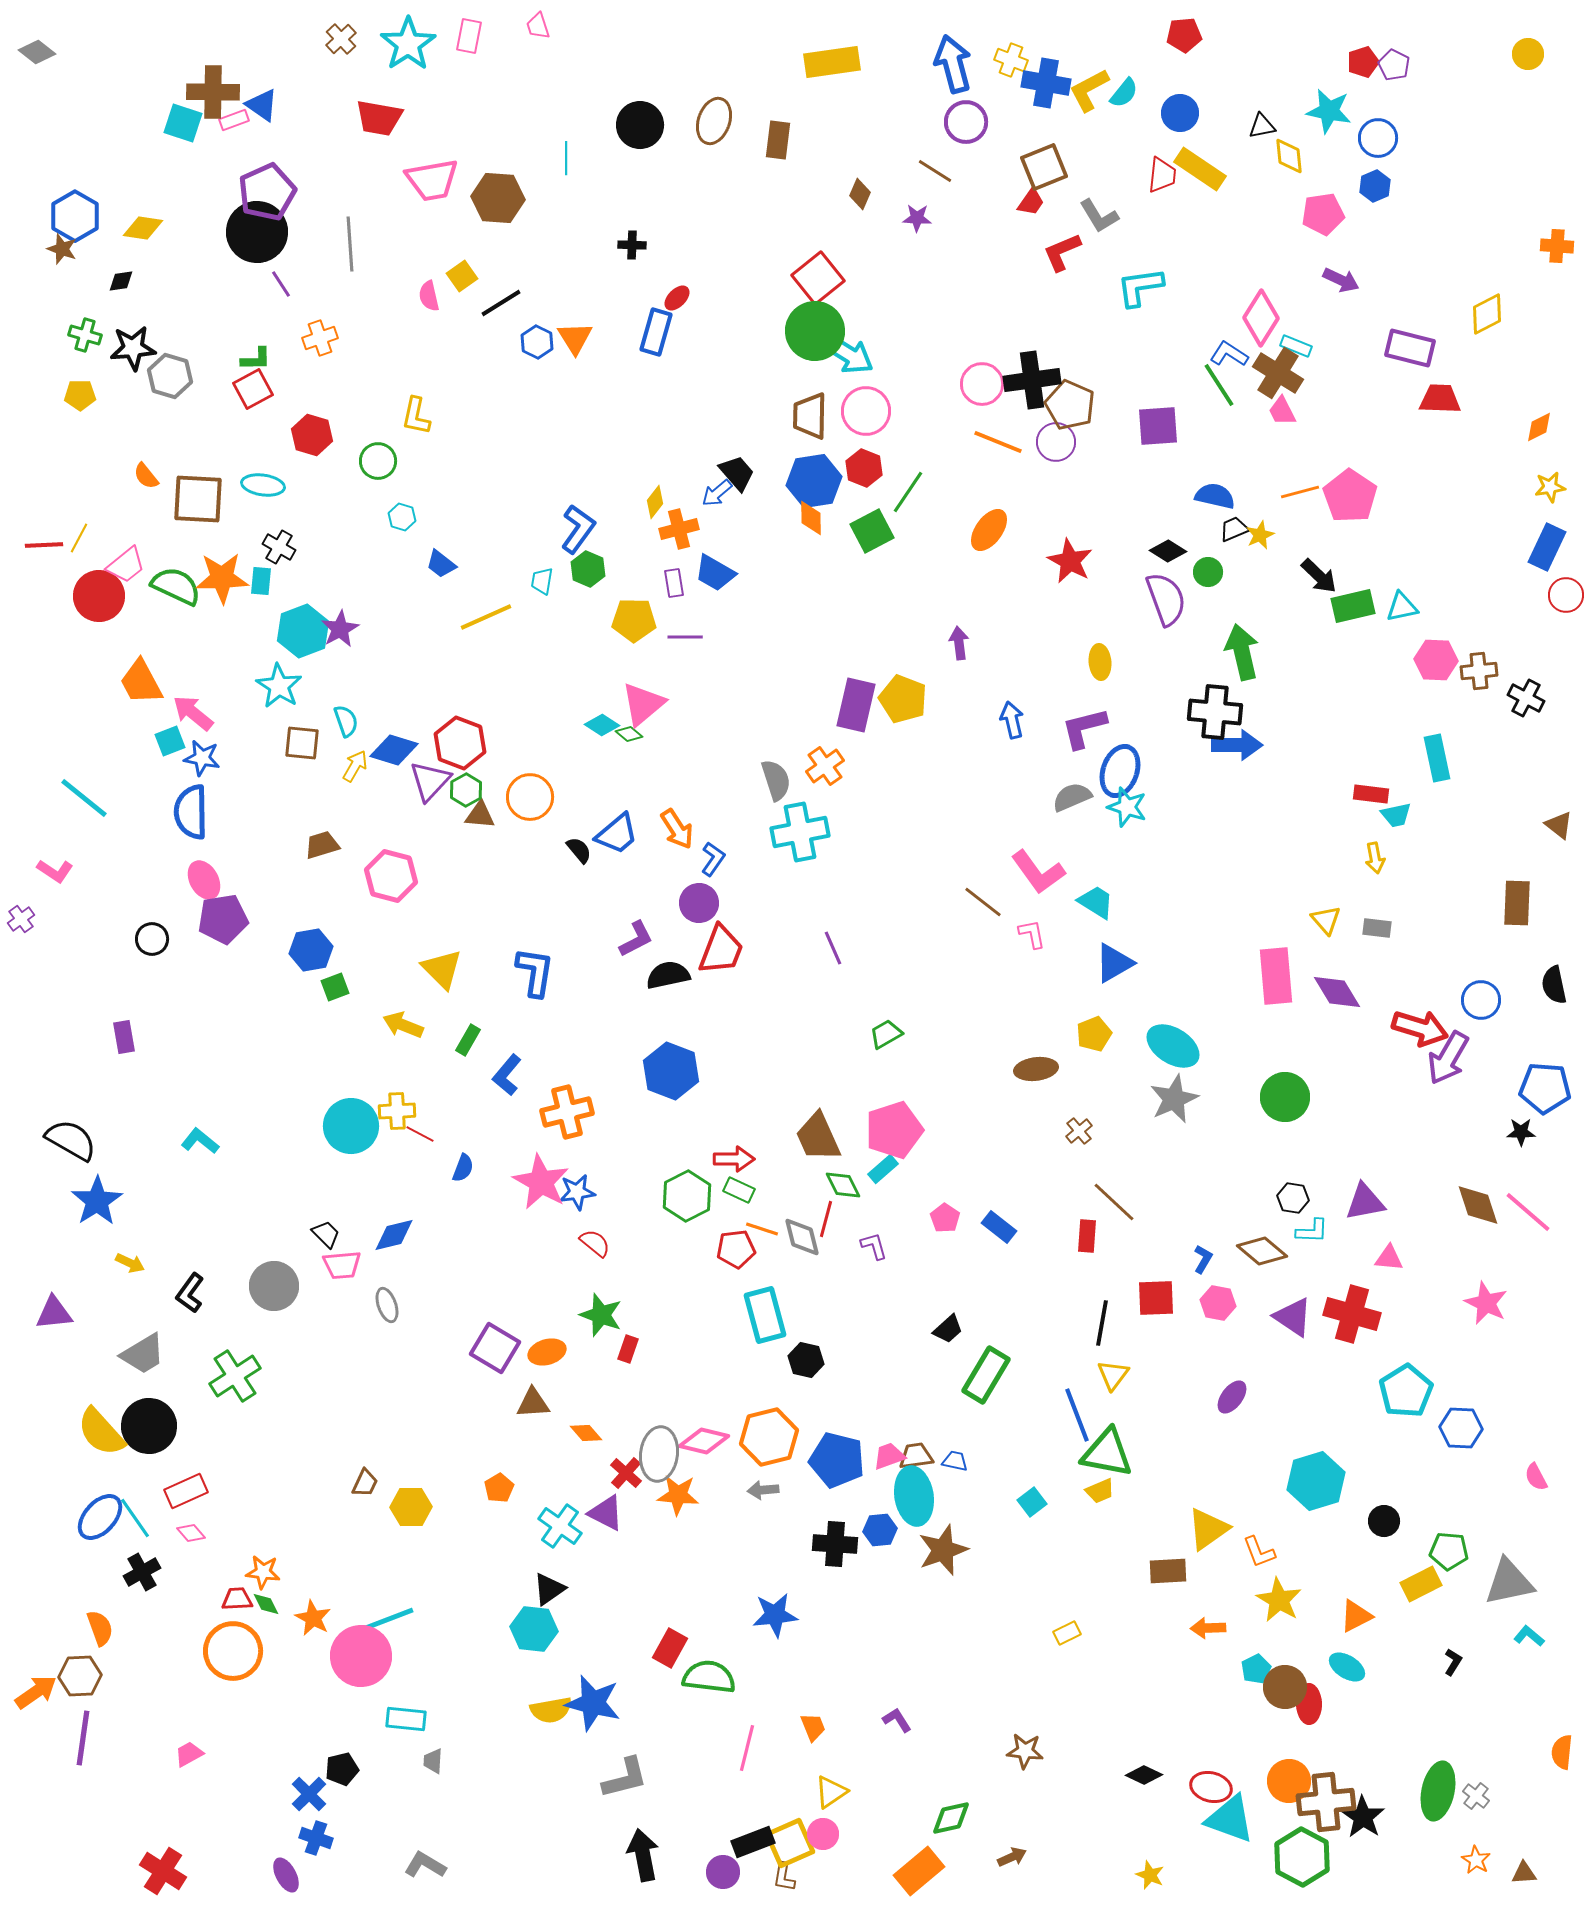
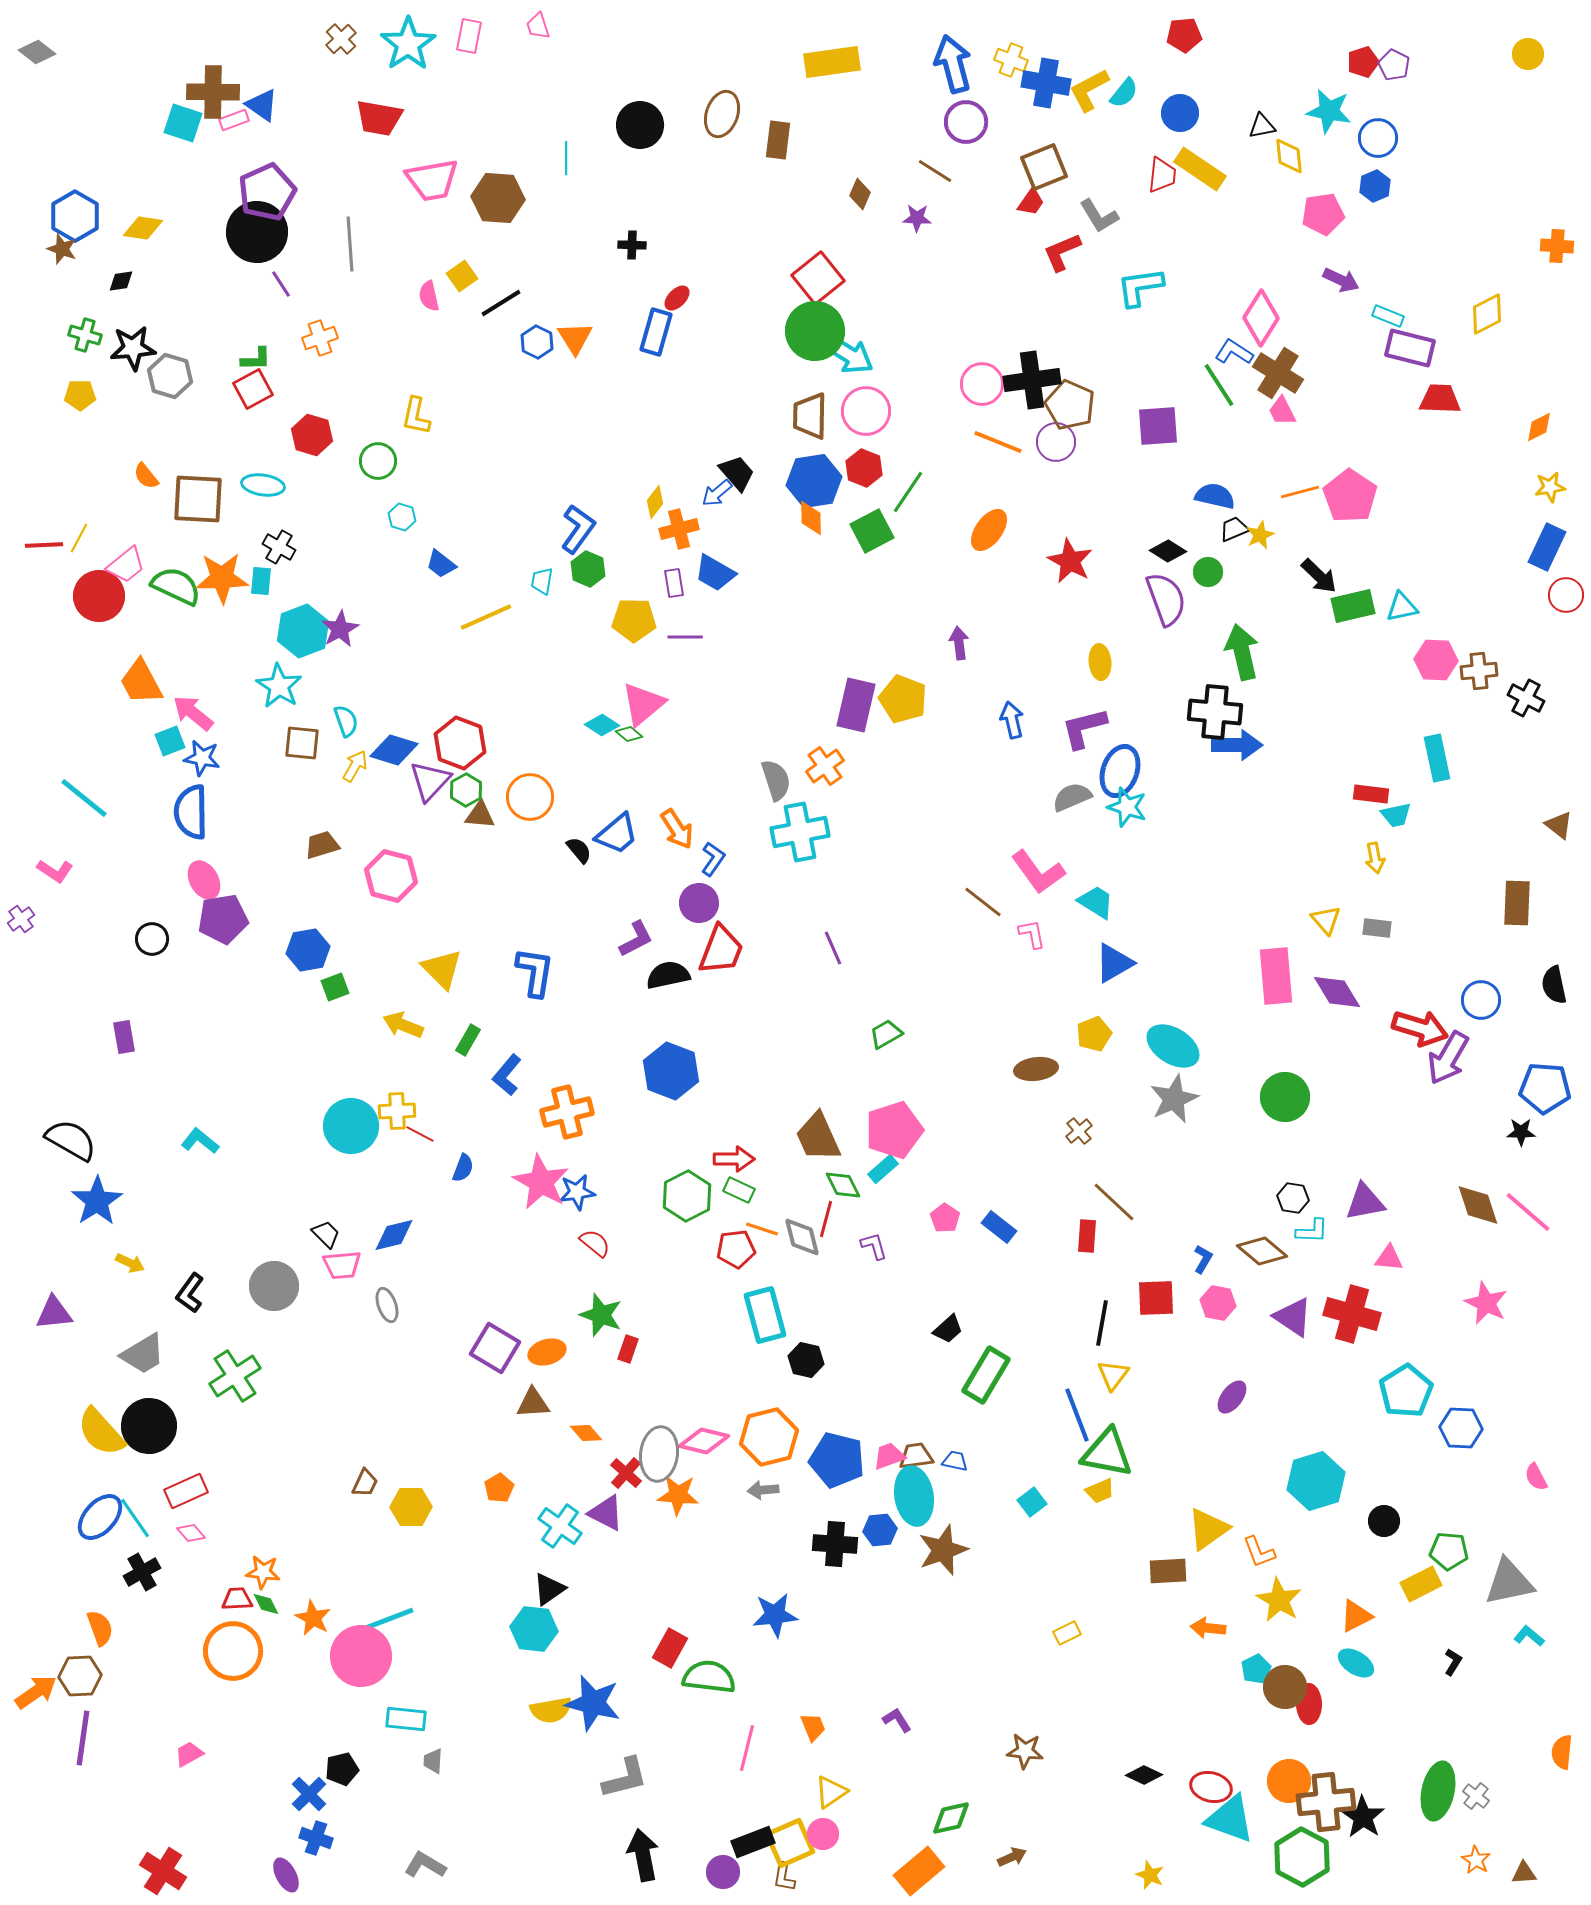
brown ellipse at (714, 121): moved 8 px right, 7 px up
cyan rectangle at (1296, 346): moved 92 px right, 30 px up
blue L-shape at (1229, 354): moved 5 px right, 2 px up
blue hexagon at (311, 950): moved 3 px left
orange arrow at (1208, 1628): rotated 8 degrees clockwise
cyan ellipse at (1347, 1667): moved 9 px right, 4 px up
